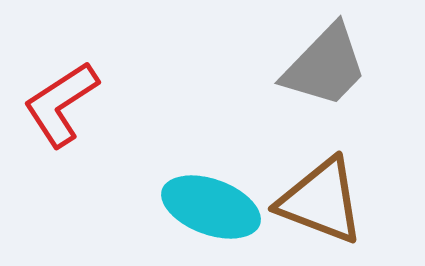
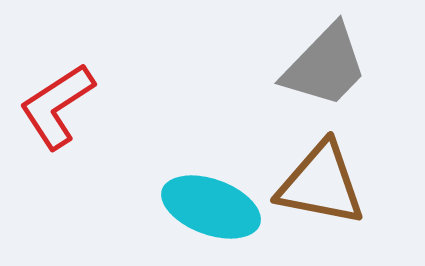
red L-shape: moved 4 px left, 2 px down
brown triangle: moved 17 px up; rotated 10 degrees counterclockwise
